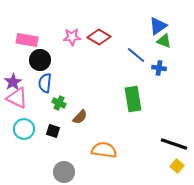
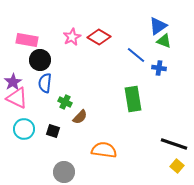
pink star: rotated 24 degrees counterclockwise
green cross: moved 6 px right, 1 px up
